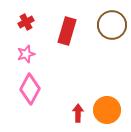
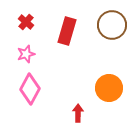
red cross: rotated 21 degrees counterclockwise
orange circle: moved 2 px right, 22 px up
